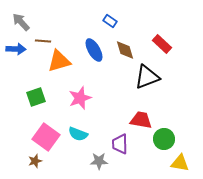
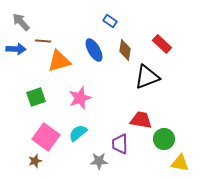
brown diamond: rotated 25 degrees clockwise
cyan semicircle: moved 1 px up; rotated 120 degrees clockwise
